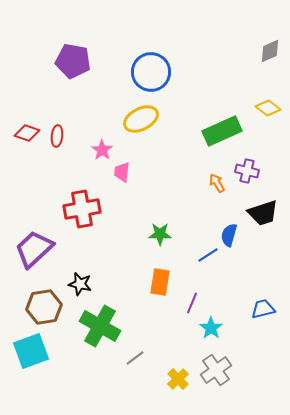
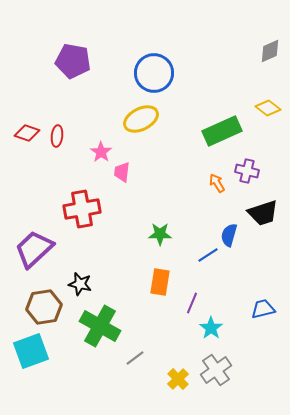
blue circle: moved 3 px right, 1 px down
pink star: moved 1 px left, 2 px down
